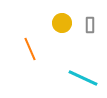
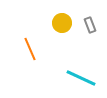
gray rectangle: rotated 21 degrees counterclockwise
cyan line: moved 2 px left
